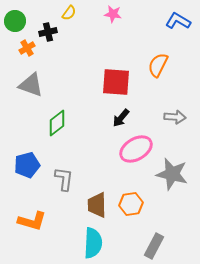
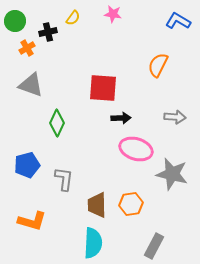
yellow semicircle: moved 4 px right, 5 px down
red square: moved 13 px left, 6 px down
black arrow: rotated 132 degrees counterclockwise
green diamond: rotated 28 degrees counterclockwise
pink ellipse: rotated 48 degrees clockwise
